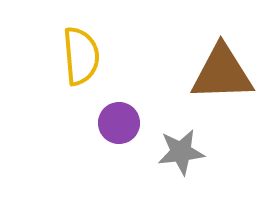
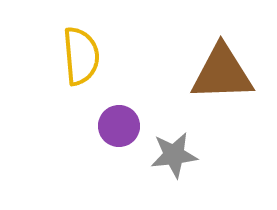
purple circle: moved 3 px down
gray star: moved 7 px left, 3 px down
